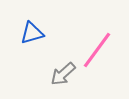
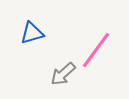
pink line: moved 1 px left
